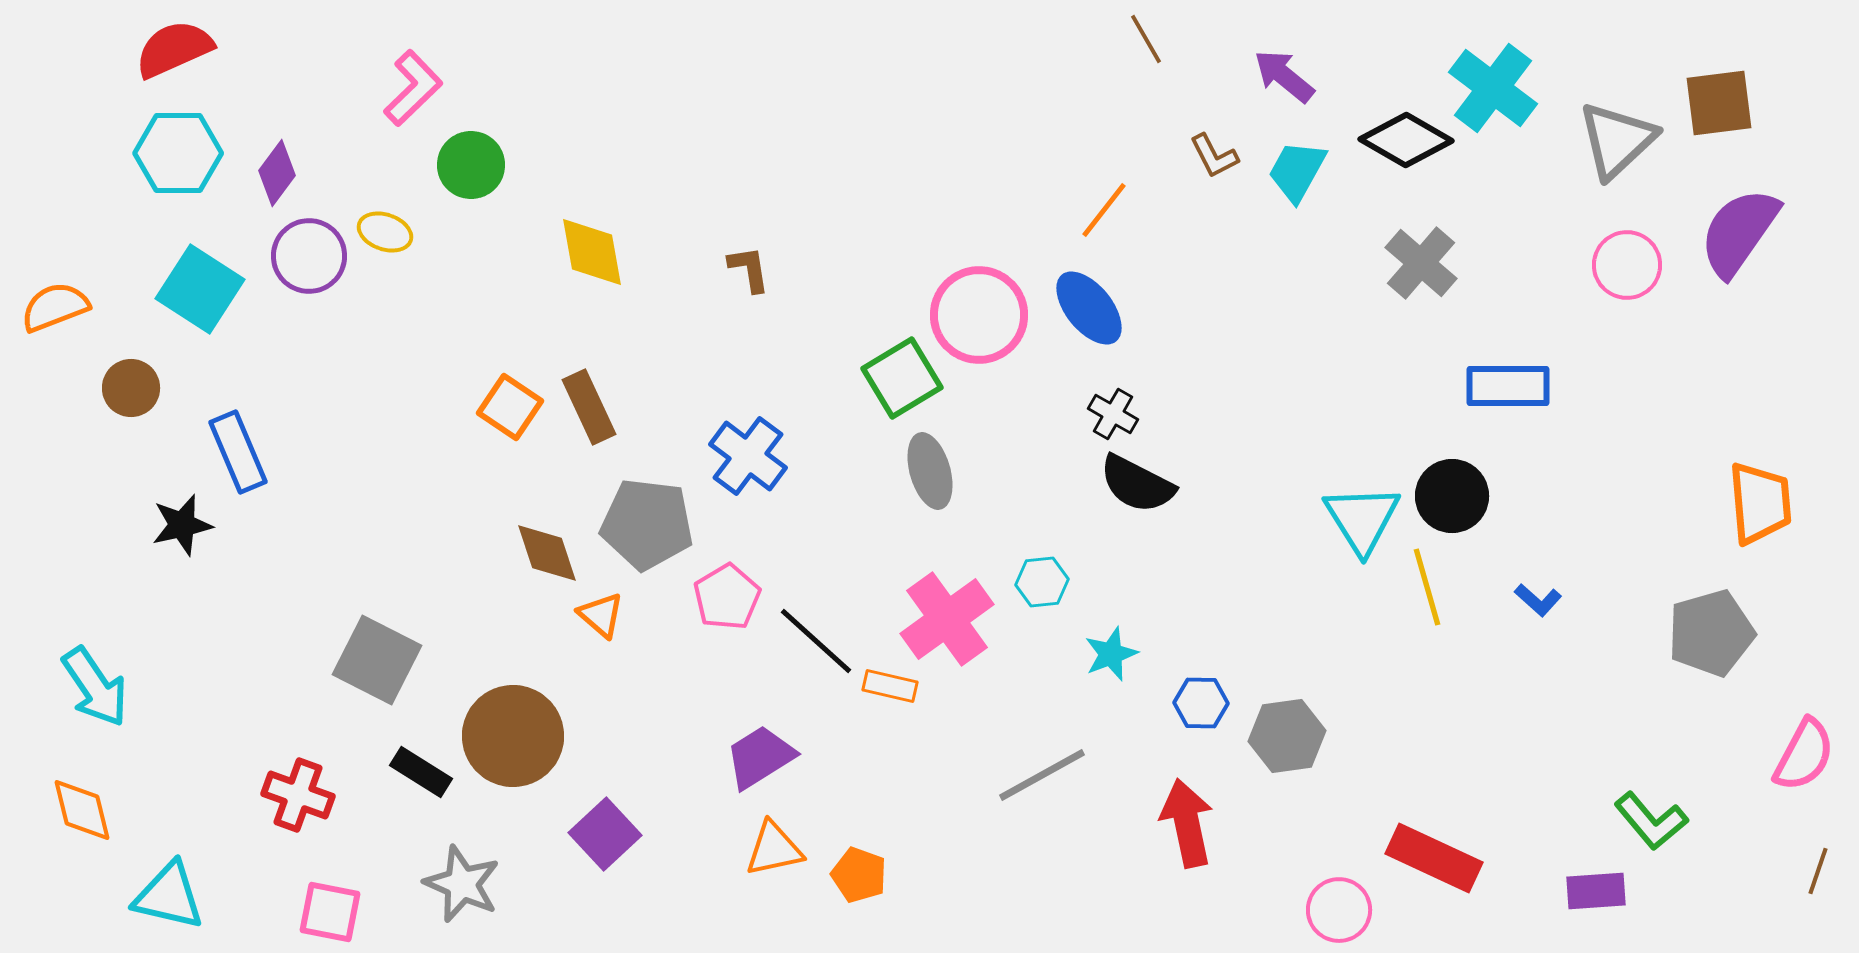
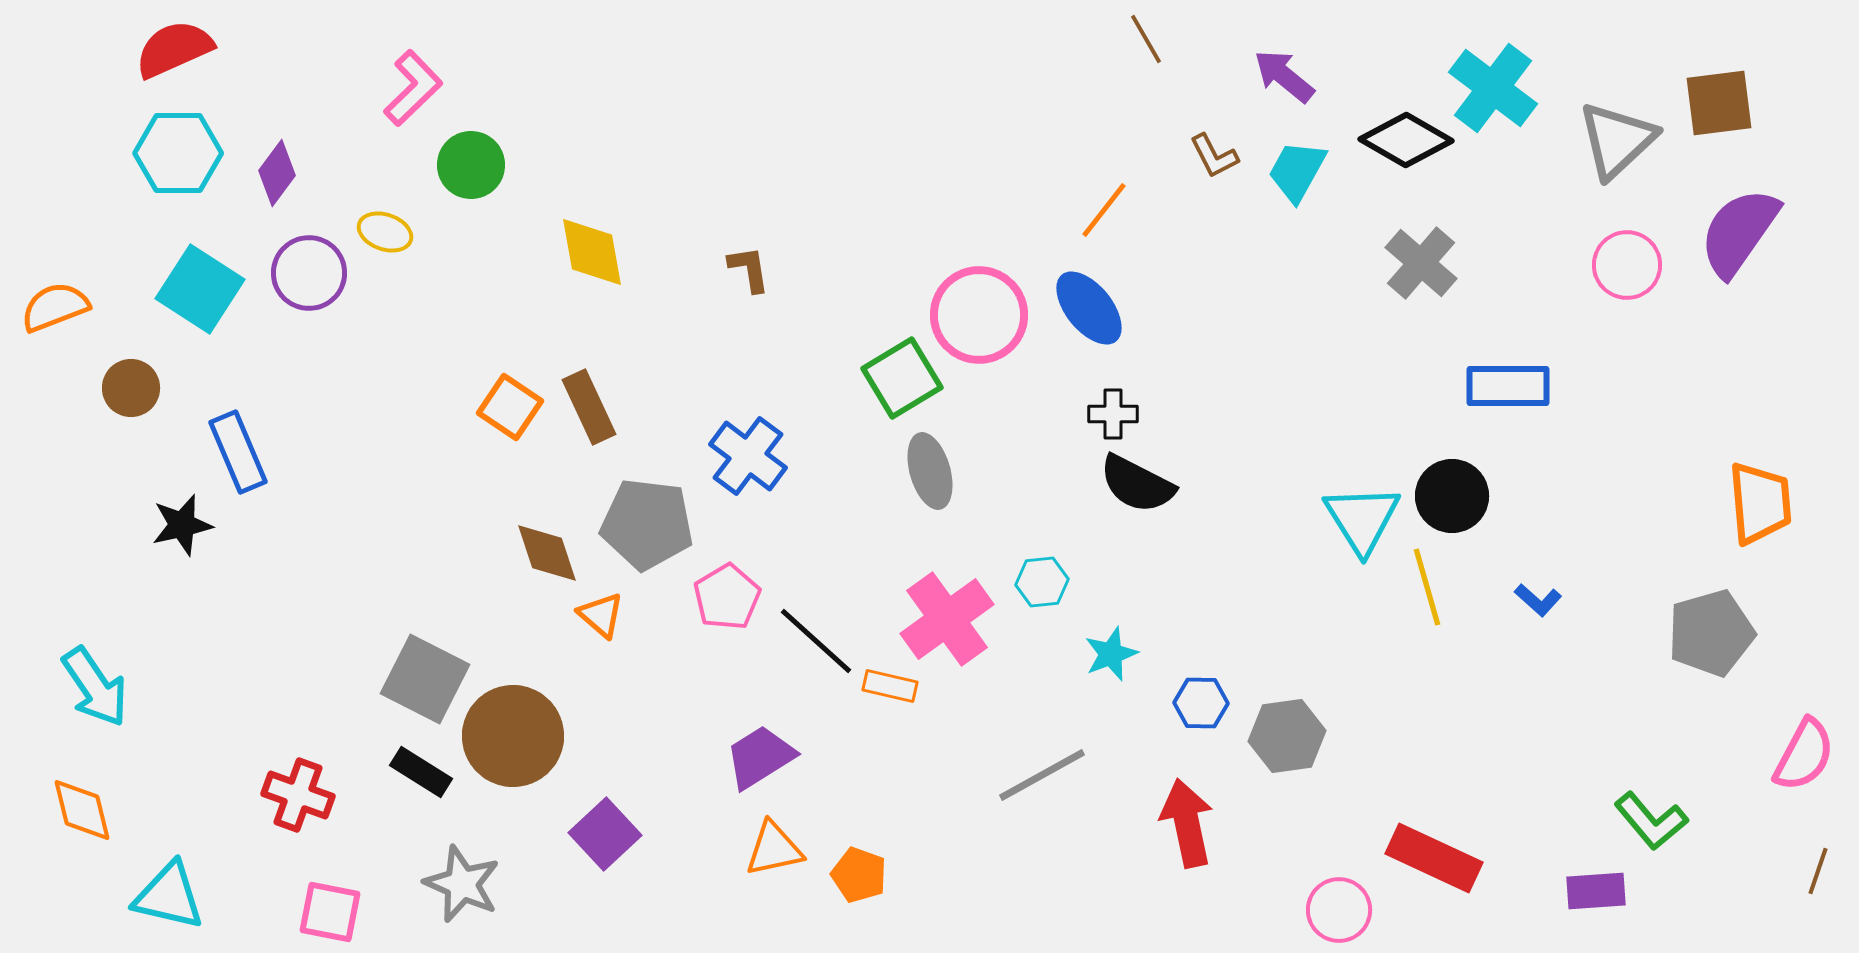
purple circle at (309, 256): moved 17 px down
black cross at (1113, 414): rotated 30 degrees counterclockwise
gray square at (377, 660): moved 48 px right, 19 px down
